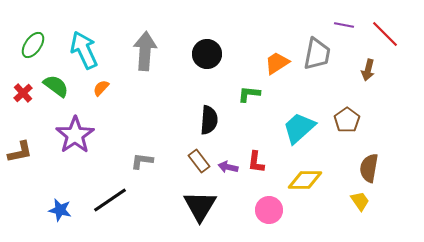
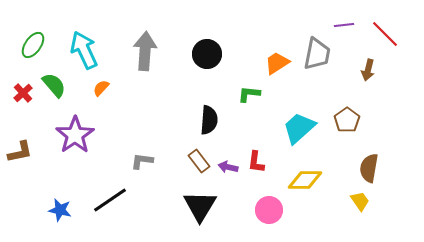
purple line: rotated 18 degrees counterclockwise
green semicircle: moved 2 px left, 1 px up; rotated 12 degrees clockwise
